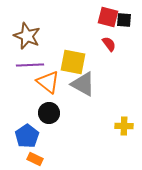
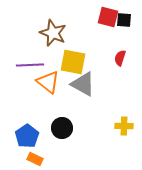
brown star: moved 26 px right, 3 px up
red semicircle: moved 11 px right, 14 px down; rotated 126 degrees counterclockwise
black circle: moved 13 px right, 15 px down
